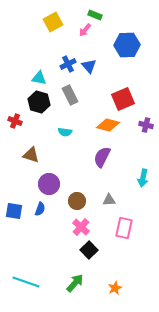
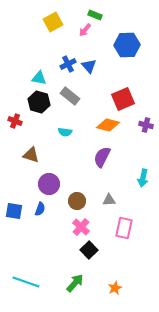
gray rectangle: moved 1 px down; rotated 24 degrees counterclockwise
